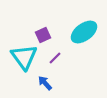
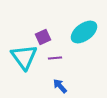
purple square: moved 2 px down
purple line: rotated 40 degrees clockwise
blue arrow: moved 15 px right, 3 px down
